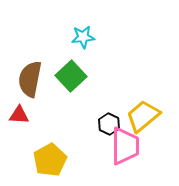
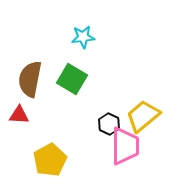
green square: moved 1 px right, 3 px down; rotated 16 degrees counterclockwise
